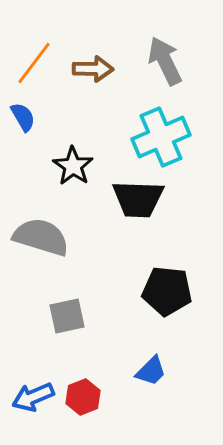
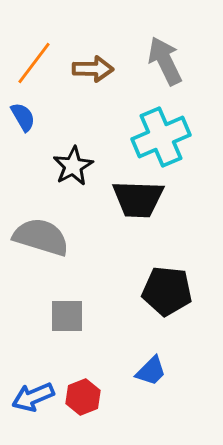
black star: rotated 9 degrees clockwise
gray square: rotated 12 degrees clockwise
